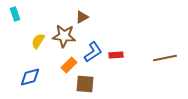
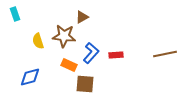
yellow semicircle: rotated 49 degrees counterclockwise
blue L-shape: moved 2 px left, 1 px down; rotated 15 degrees counterclockwise
brown line: moved 4 px up
orange rectangle: rotated 70 degrees clockwise
